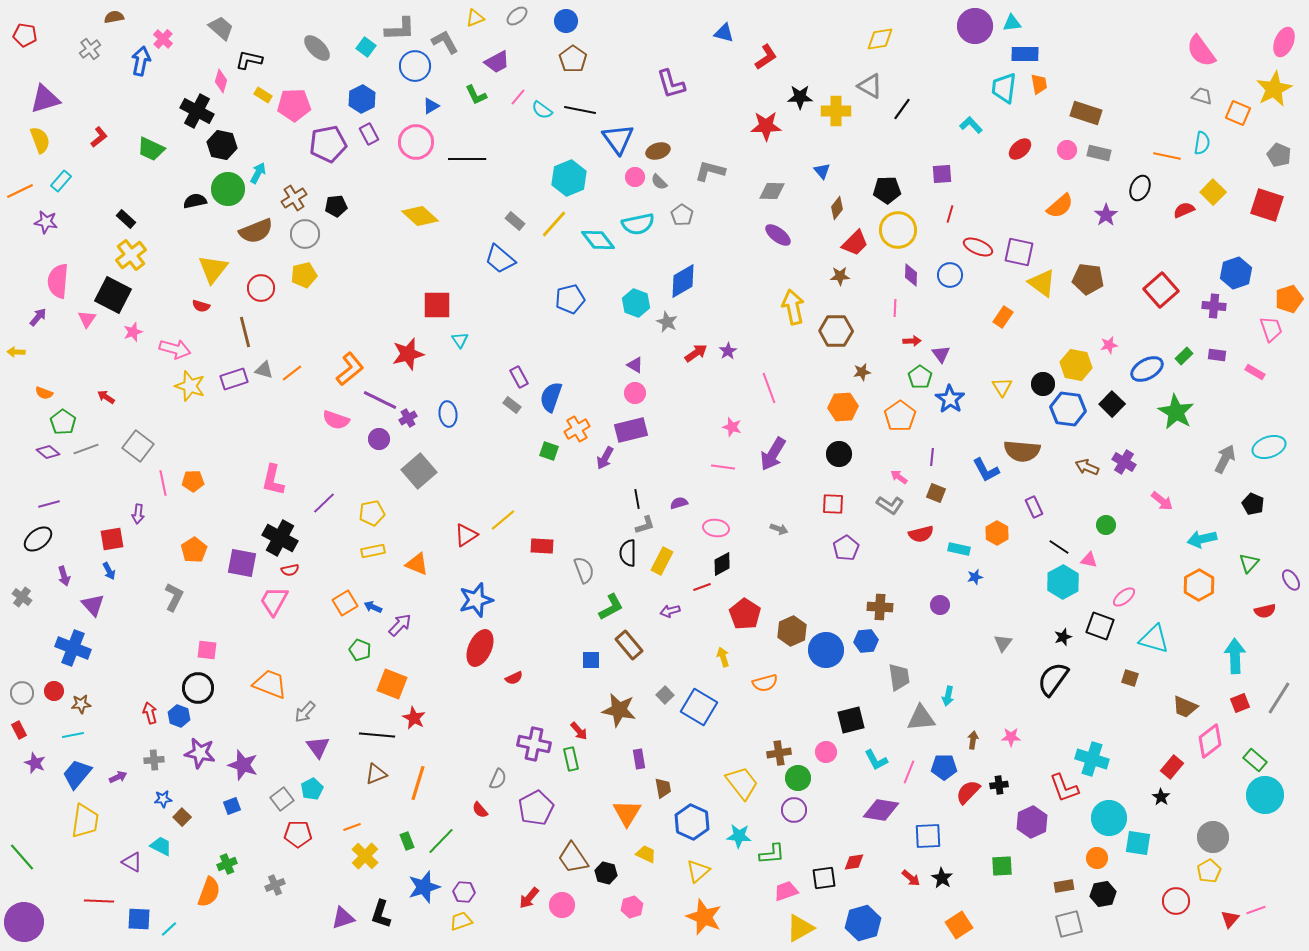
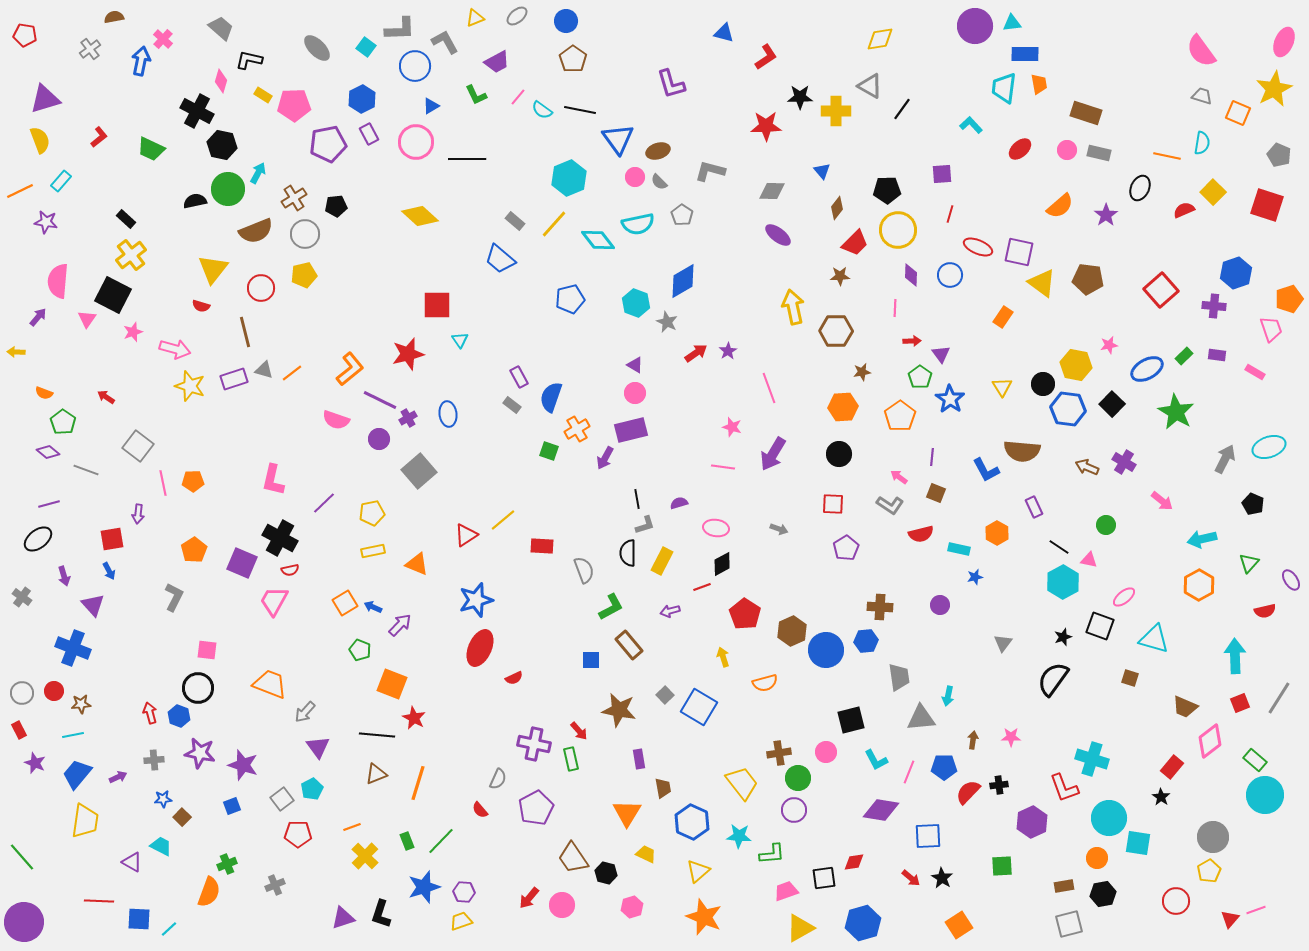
gray line at (86, 449): moved 21 px down; rotated 40 degrees clockwise
purple square at (242, 563): rotated 12 degrees clockwise
